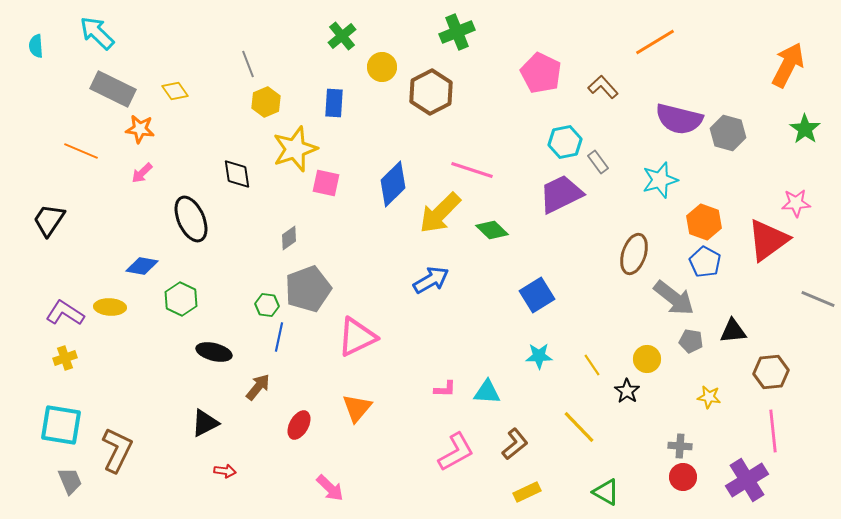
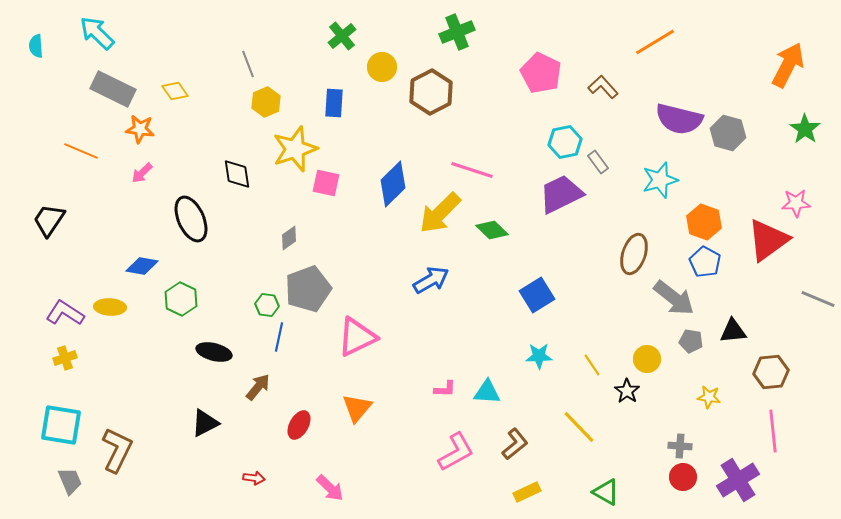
red arrow at (225, 471): moved 29 px right, 7 px down
purple cross at (747, 480): moved 9 px left
